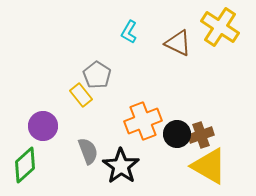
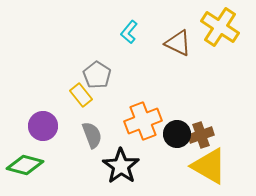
cyan L-shape: rotated 10 degrees clockwise
gray semicircle: moved 4 px right, 16 px up
green diamond: rotated 57 degrees clockwise
